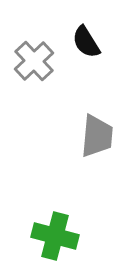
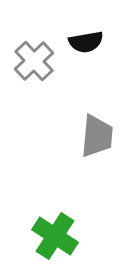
black semicircle: rotated 68 degrees counterclockwise
green cross: rotated 18 degrees clockwise
